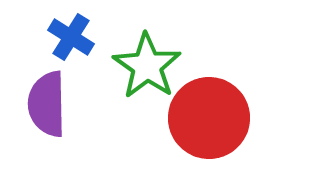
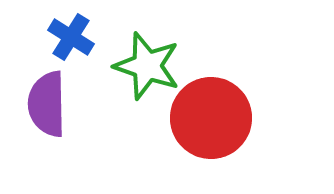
green star: rotated 16 degrees counterclockwise
red circle: moved 2 px right
